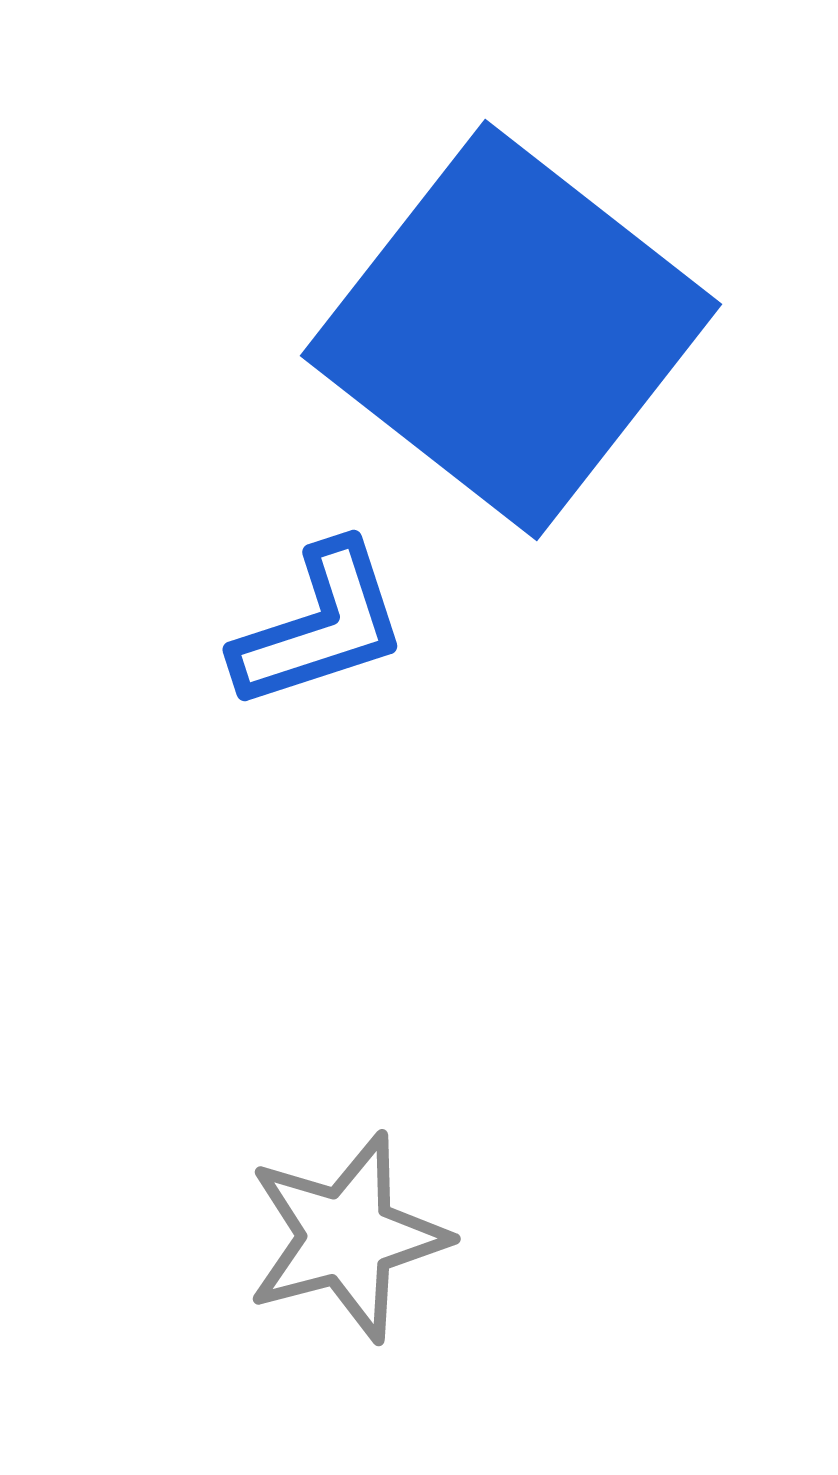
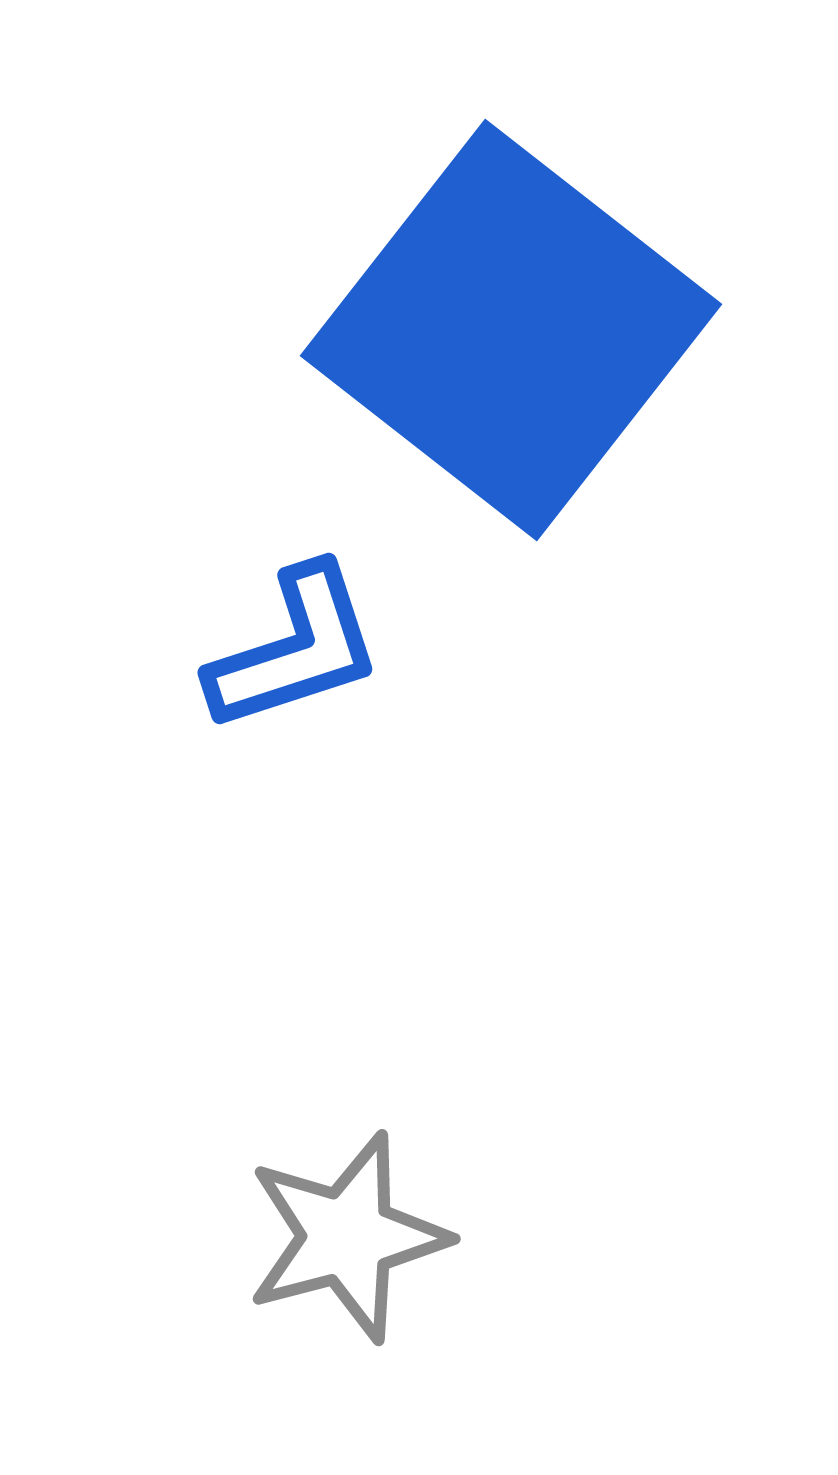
blue L-shape: moved 25 px left, 23 px down
